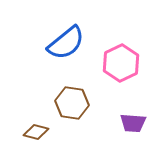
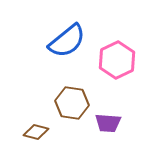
blue semicircle: moved 1 px right, 2 px up
pink hexagon: moved 4 px left, 3 px up
purple trapezoid: moved 25 px left
